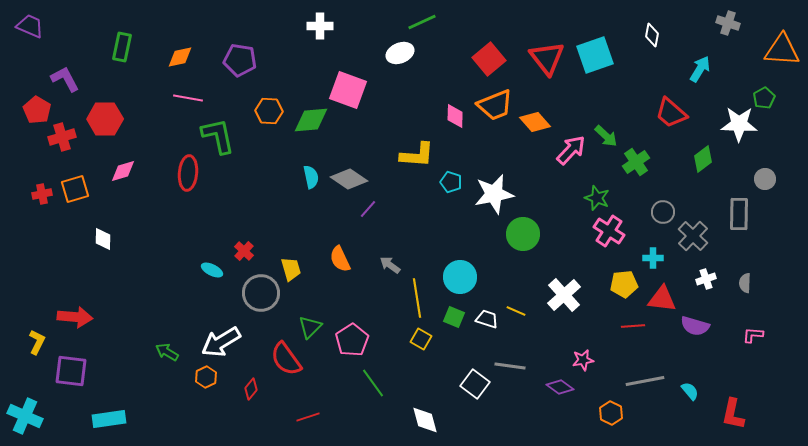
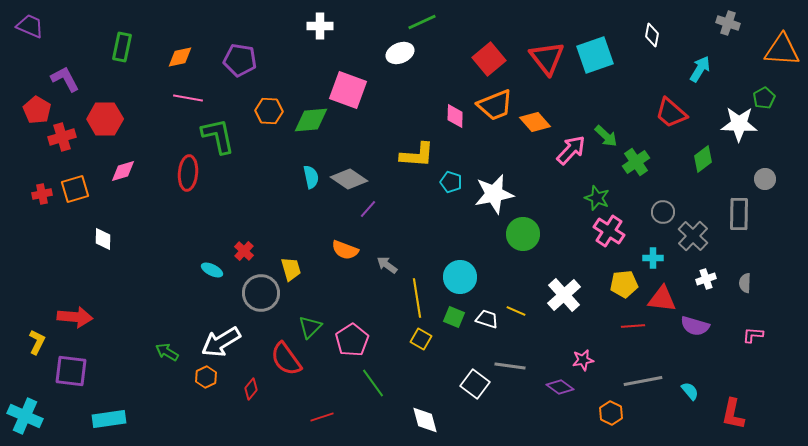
orange semicircle at (340, 259): moved 5 px right, 9 px up; rotated 44 degrees counterclockwise
gray arrow at (390, 265): moved 3 px left
gray line at (645, 381): moved 2 px left
red line at (308, 417): moved 14 px right
